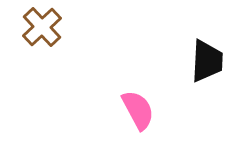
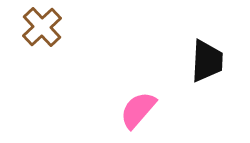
pink semicircle: rotated 111 degrees counterclockwise
